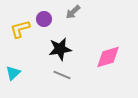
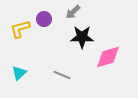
black star: moved 22 px right, 12 px up; rotated 10 degrees clockwise
cyan triangle: moved 6 px right
